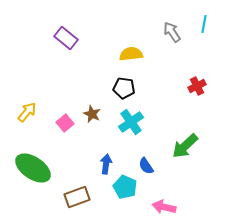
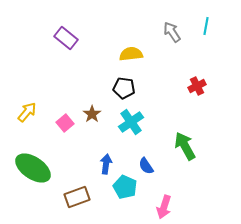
cyan line: moved 2 px right, 2 px down
brown star: rotated 12 degrees clockwise
green arrow: rotated 104 degrees clockwise
pink arrow: rotated 85 degrees counterclockwise
